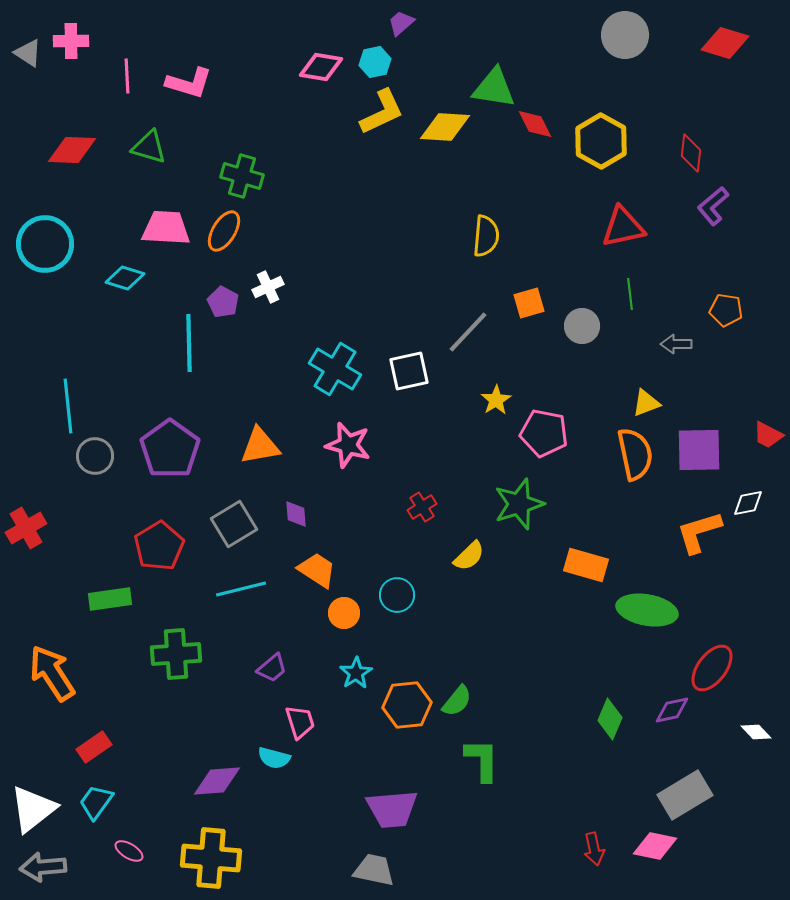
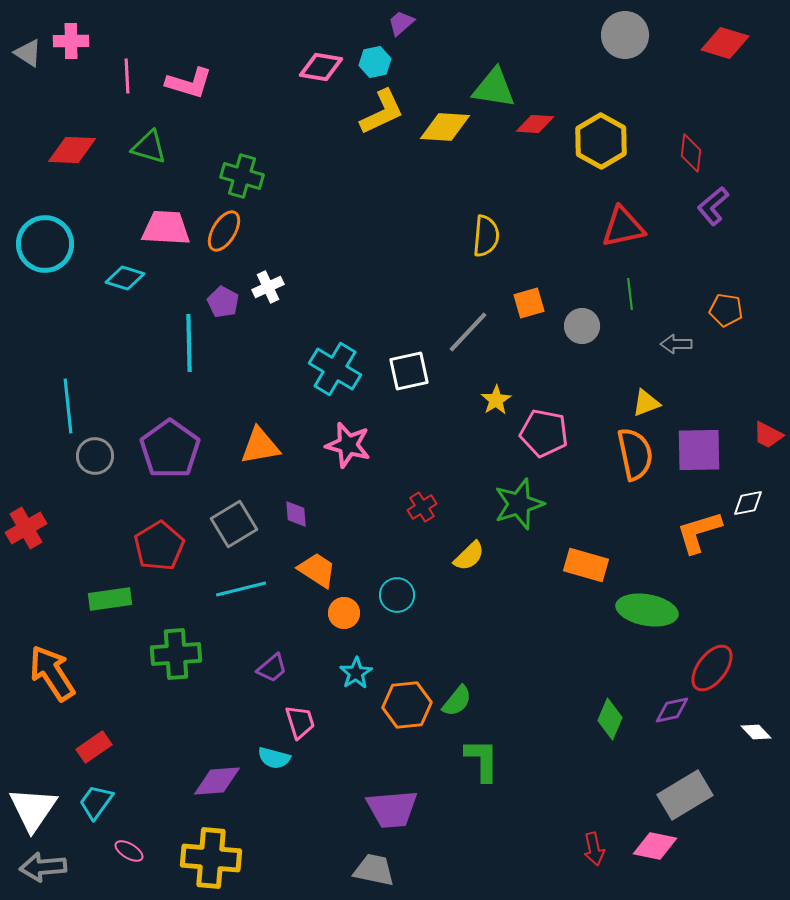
red diamond at (535, 124): rotated 60 degrees counterclockwise
white triangle at (33, 809): rotated 18 degrees counterclockwise
